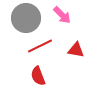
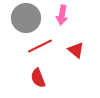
pink arrow: rotated 54 degrees clockwise
red triangle: rotated 30 degrees clockwise
red semicircle: moved 2 px down
